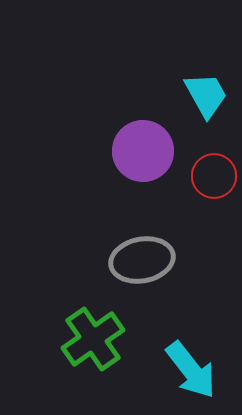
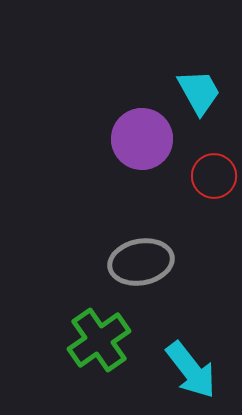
cyan trapezoid: moved 7 px left, 3 px up
purple circle: moved 1 px left, 12 px up
gray ellipse: moved 1 px left, 2 px down
green cross: moved 6 px right, 1 px down
